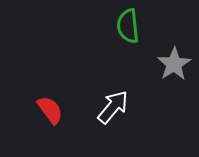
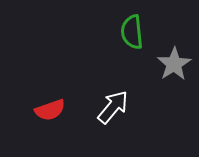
green semicircle: moved 4 px right, 6 px down
red semicircle: rotated 108 degrees clockwise
